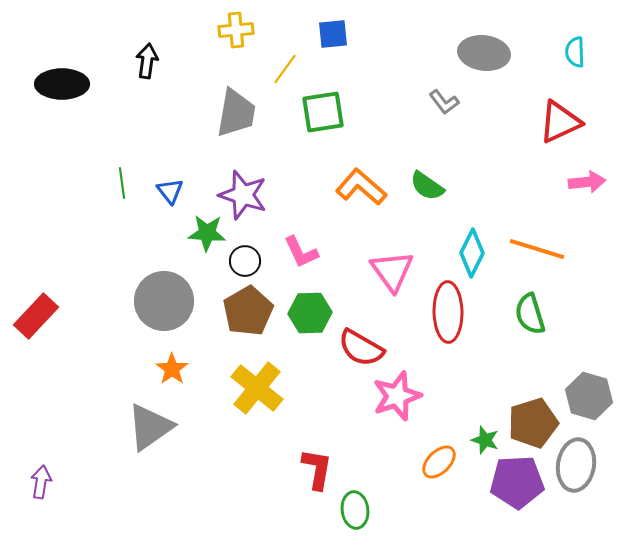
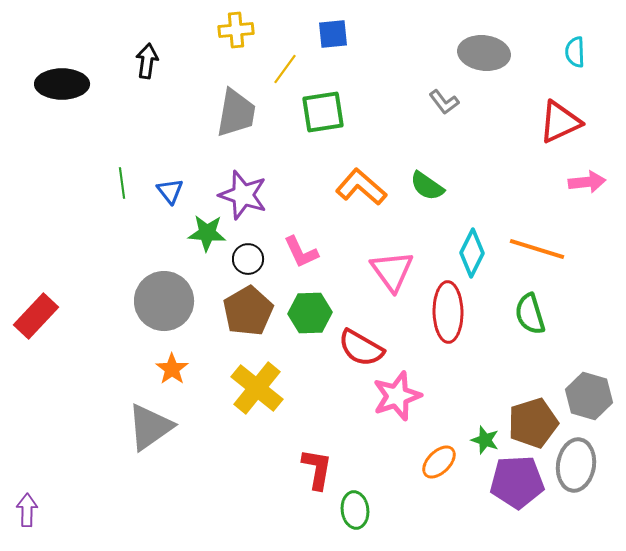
black circle at (245, 261): moved 3 px right, 2 px up
purple arrow at (41, 482): moved 14 px left, 28 px down; rotated 8 degrees counterclockwise
